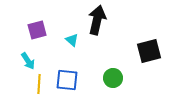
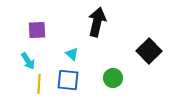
black arrow: moved 2 px down
purple square: rotated 12 degrees clockwise
cyan triangle: moved 14 px down
black square: rotated 30 degrees counterclockwise
blue square: moved 1 px right
